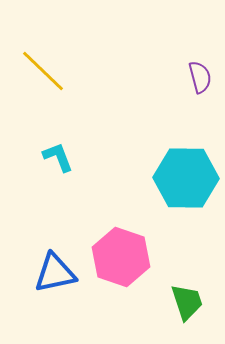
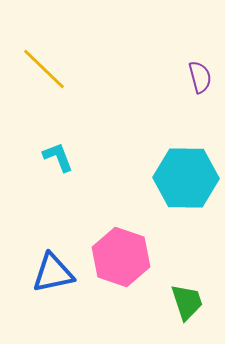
yellow line: moved 1 px right, 2 px up
blue triangle: moved 2 px left
